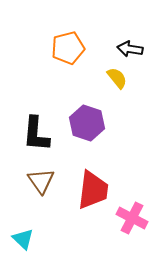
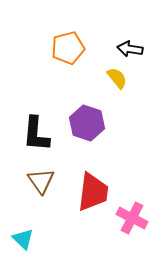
red trapezoid: moved 2 px down
